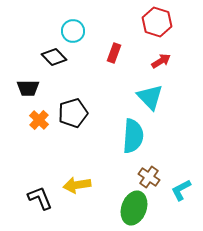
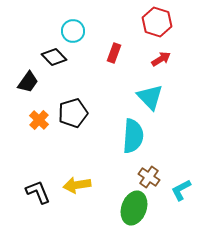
red arrow: moved 2 px up
black trapezoid: moved 6 px up; rotated 55 degrees counterclockwise
black L-shape: moved 2 px left, 6 px up
